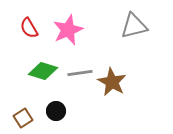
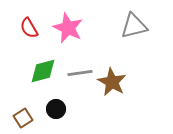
pink star: moved 2 px up; rotated 24 degrees counterclockwise
green diamond: rotated 32 degrees counterclockwise
black circle: moved 2 px up
